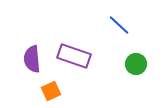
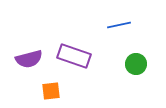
blue line: rotated 55 degrees counterclockwise
purple semicircle: moved 3 px left; rotated 100 degrees counterclockwise
orange square: rotated 18 degrees clockwise
